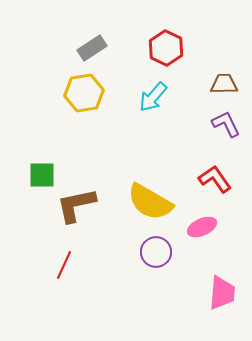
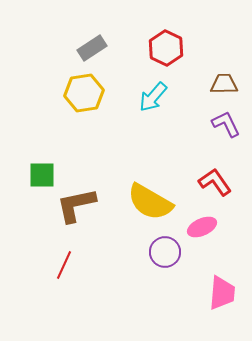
red L-shape: moved 3 px down
purple circle: moved 9 px right
